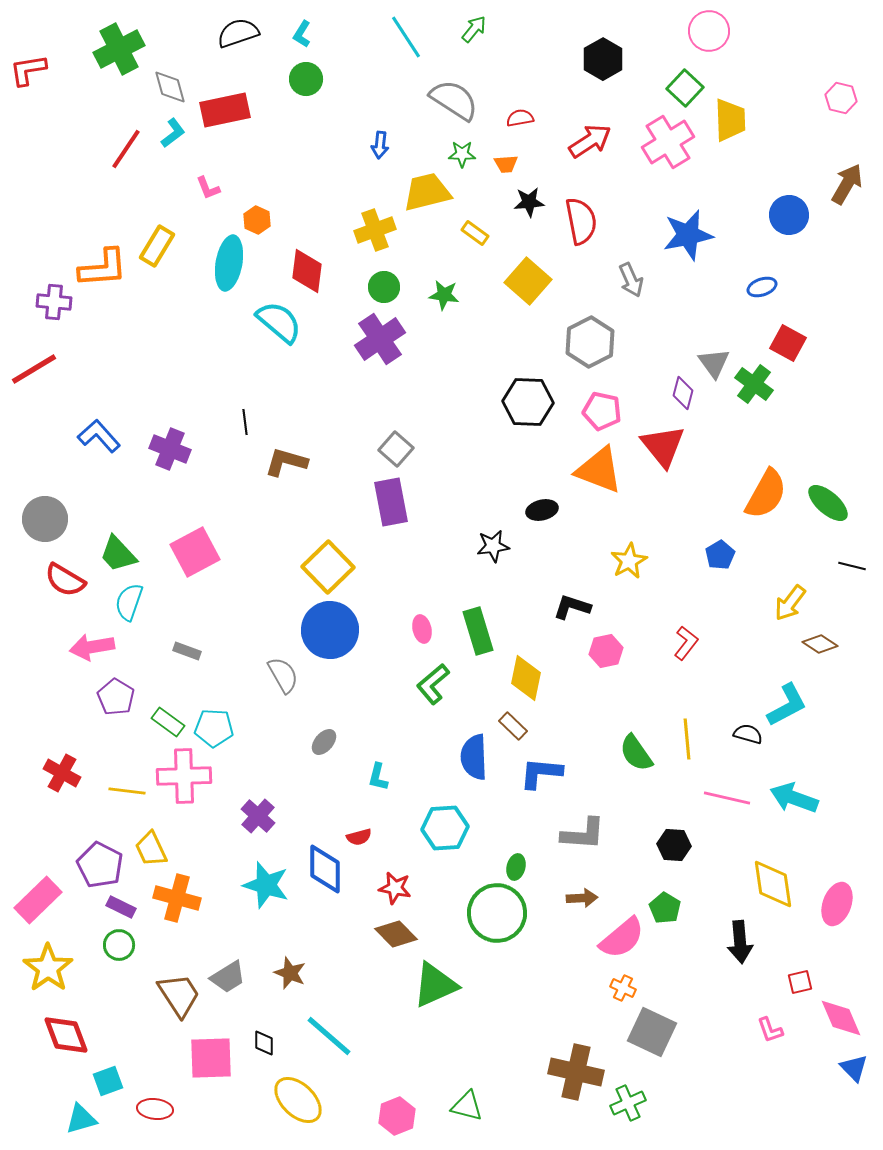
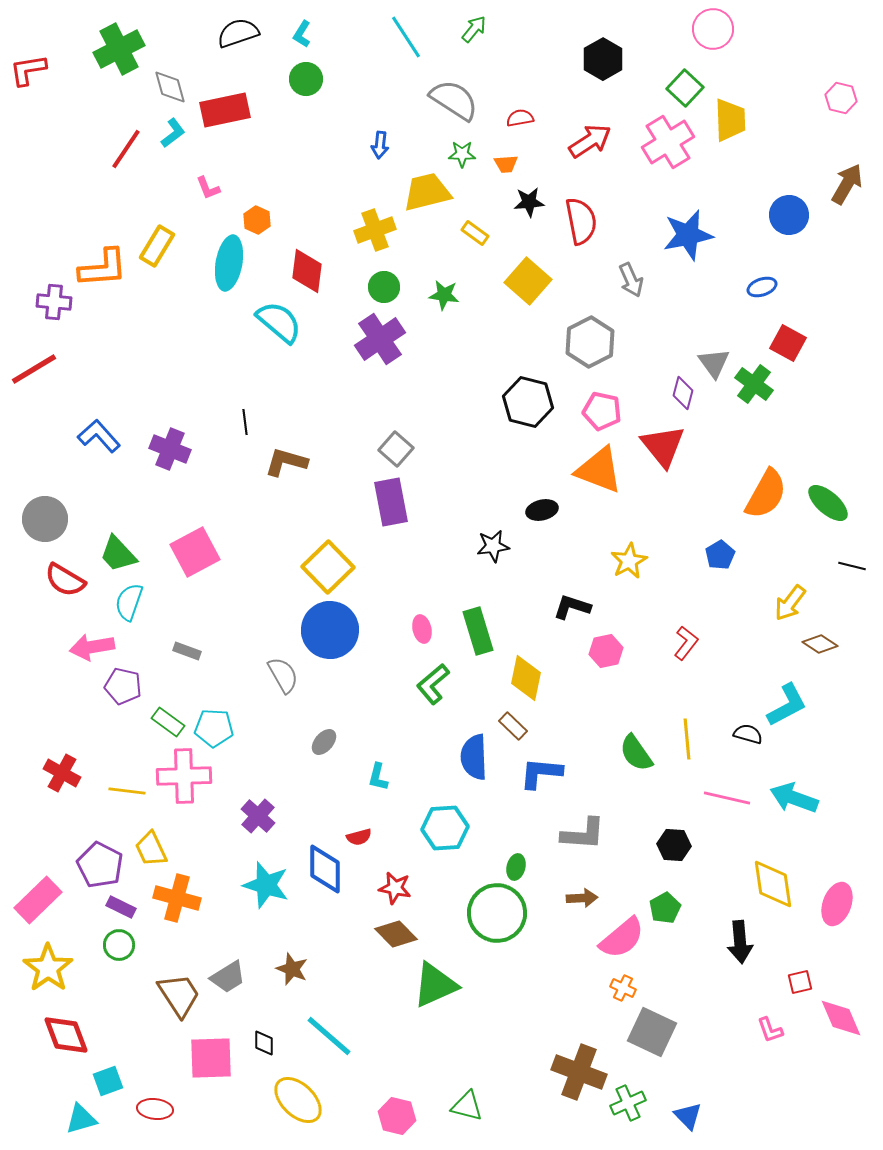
pink circle at (709, 31): moved 4 px right, 2 px up
black hexagon at (528, 402): rotated 12 degrees clockwise
purple pentagon at (116, 697): moved 7 px right, 11 px up; rotated 18 degrees counterclockwise
green pentagon at (665, 908): rotated 12 degrees clockwise
brown star at (290, 973): moved 2 px right, 4 px up
blue triangle at (854, 1068): moved 166 px left, 48 px down
brown cross at (576, 1072): moved 3 px right; rotated 8 degrees clockwise
pink hexagon at (397, 1116): rotated 24 degrees counterclockwise
